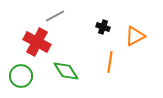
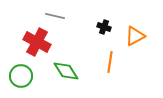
gray line: rotated 42 degrees clockwise
black cross: moved 1 px right
